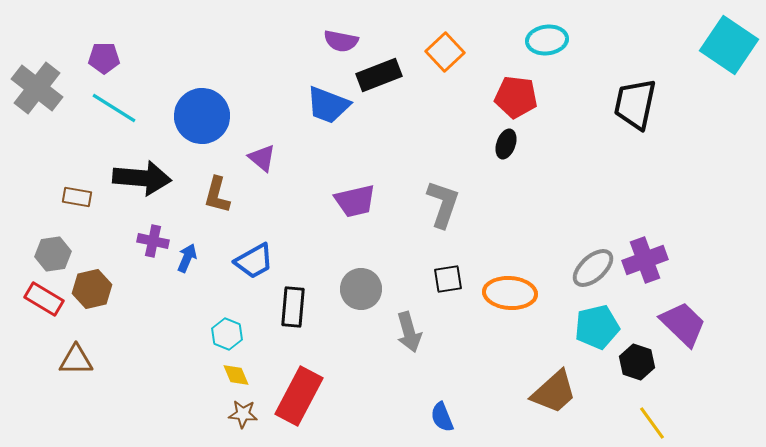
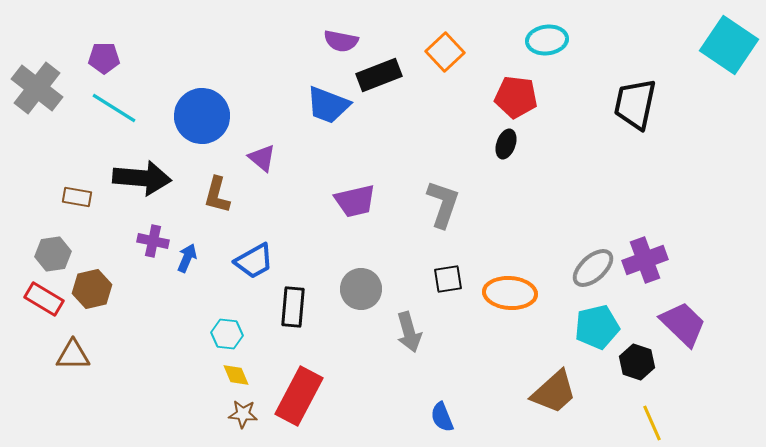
cyan hexagon at (227, 334): rotated 16 degrees counterclockwise
brown triangle at (76, 360): moved 3 px left, 5 px up
yellow line at (652, 423): rotated 12 degrees clockwise
